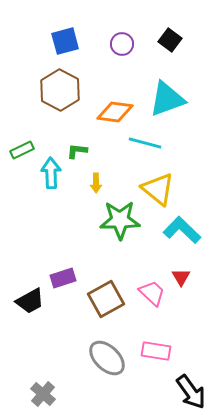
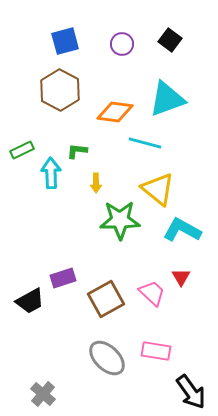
cyan L-shape: rotated 15 degrees counterclockwise
